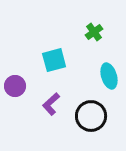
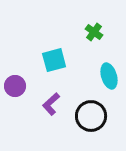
green cross: rotated 18 degrees counterclockwise
